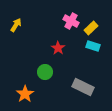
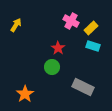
green circle: moved 7 px right, 5 px up
